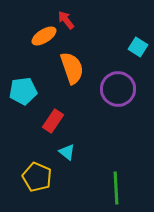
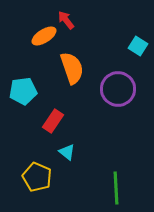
cyan square: moved 1 px up
